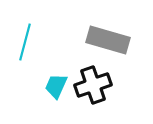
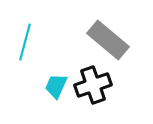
gray rectangle: rotated 24 degrees clockwise
